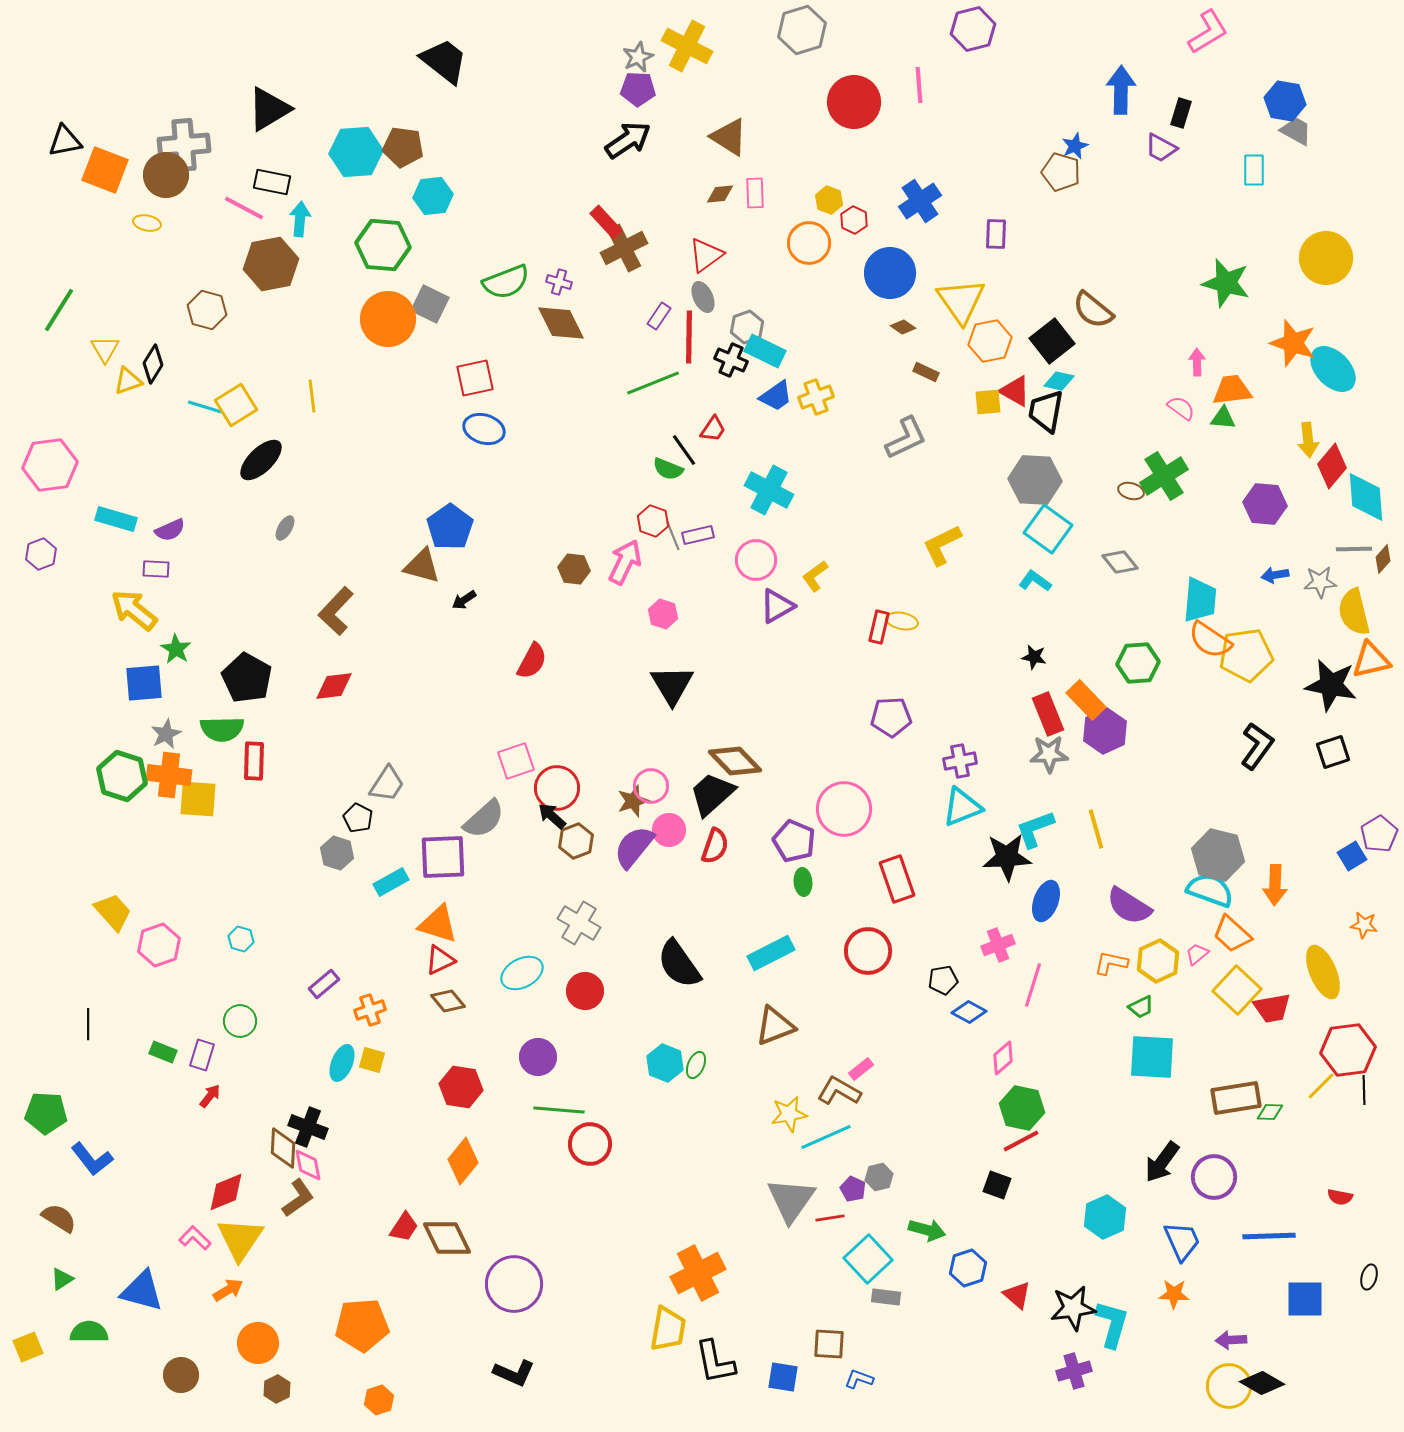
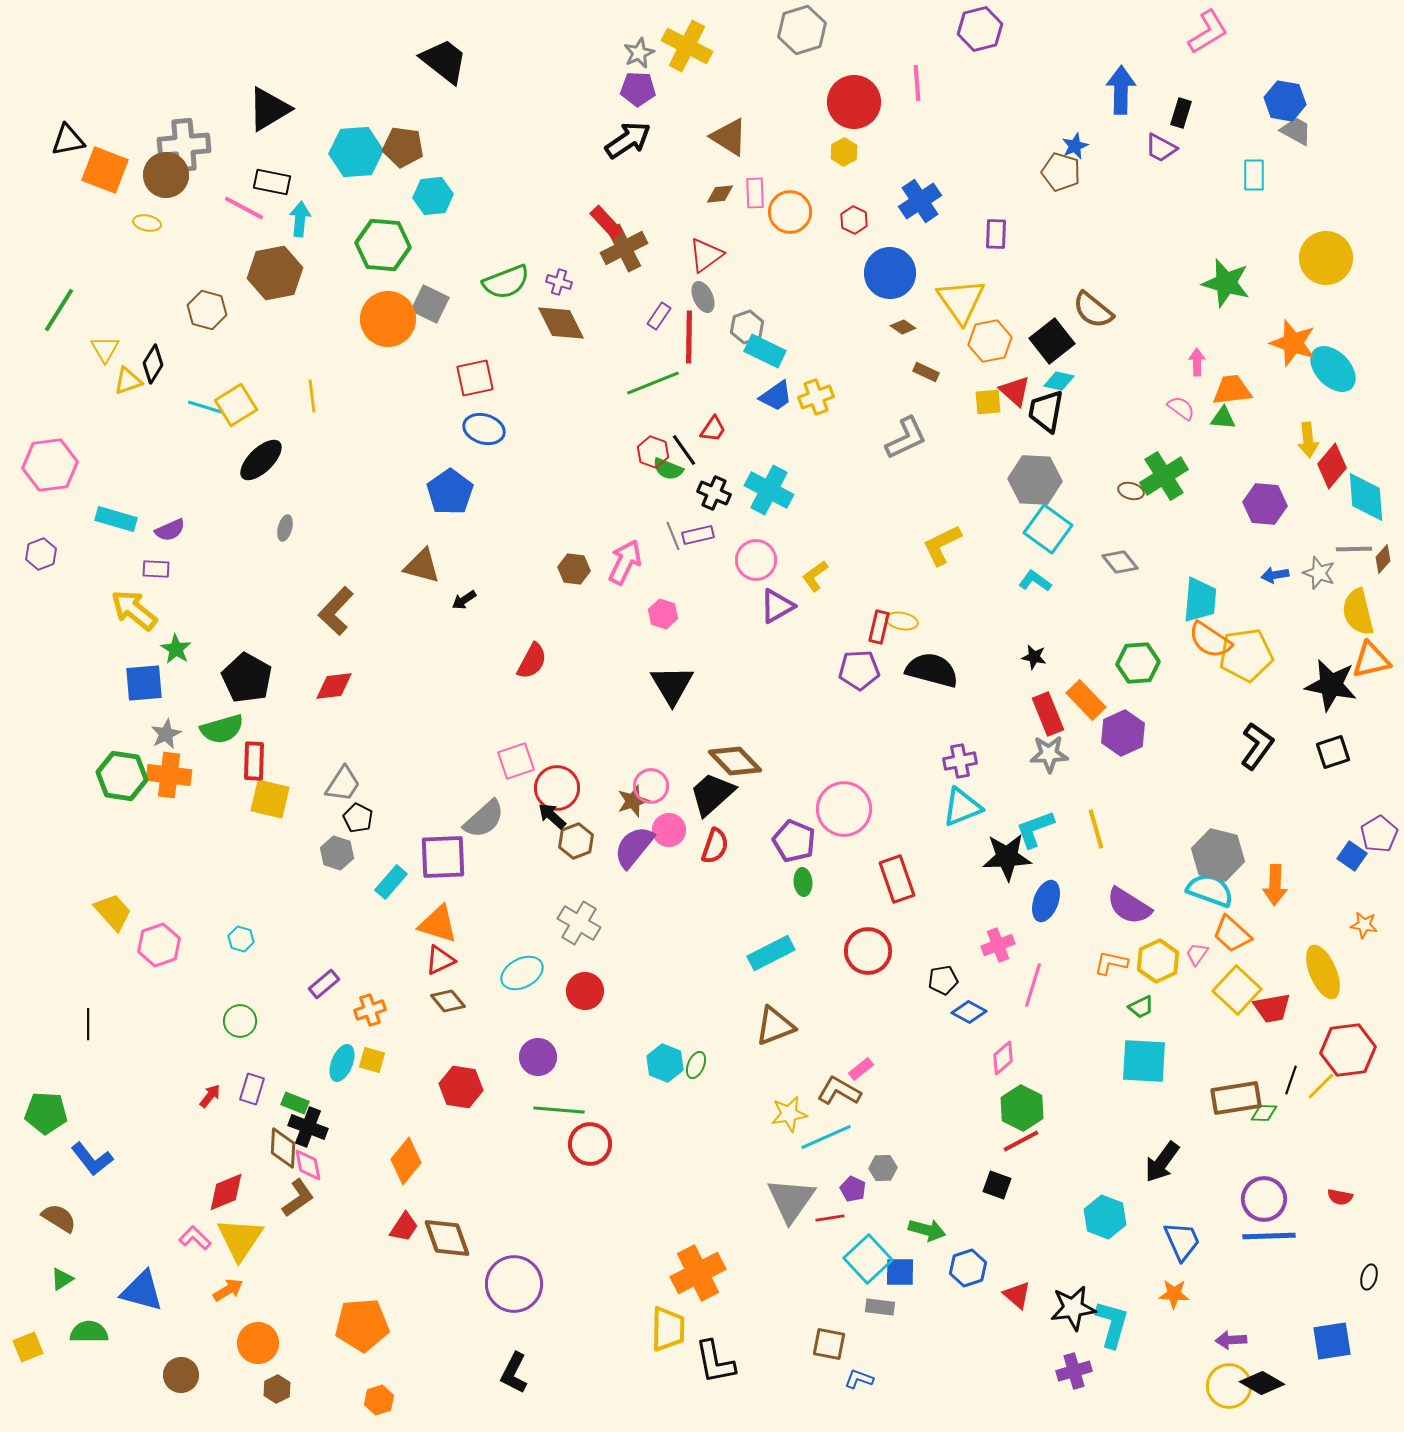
purple hexagon at (973, 29): moved 7 px right
gray star at (638, 57): moved 1 px right, 4 px up
pink line at (919, 85): moved 2 px left, 2 px up
black triangle at (65, 141): moved 3 px right, 1 px up
cyan rectangle at (1254, 170): moved 5 px down
yellow hexagon at (829, 200): moved 15 px right, 48 px up; rotated 12 degrees clockwise
orange circle at (809, 243): moved 19 px left, 31 px up
brown hexagon at (271, 264): moved 4 px right, 9 px down
black cross at (731, 360): moved 17 px left, 133 px down
red triangle at (1015, 391): rotated 12 degrees clockwise
red hexagon at (653, 521): moved 69 px up
blue pentagon at (450, 527): moved 35 px up
gray ellipse at (285, 528): rotated 15 degrees counterclockwise
gray star at (1320, 582): moved 1 px left, 9 px up; rotated 24 degrees clockwise
yellow semicircle at (1354, 612): moved 4 px right
purple pentagon at (891, 717): moved 32 px left, 47 px up
green semicircle at (222, 729): rotated 15 degrees counterclockwise
purple hexagon at (1105, 731): moved 18 px right, 2 px down
green hexagon at (122, 776): rotated 9 degrees counterclockwise
gray trapezoid at (387, 784): moved 44 px left
yellow square at (198, 799): moved 72 px right; rotated 9 degrees clockwise
blue square at (1352, 856): rotated 24 degrees counterclockwise
cyan rectangle at (391, 882): rotated 20 degrees counterclockwise
pink trapezoid at (1197, 954): rotated 15 degrees counterclockwise
black semicircle at (679, 964): moved 253 px right, 294 px up; rotated 140 degrees clockwise
green rectangle at (163, 1052): moved 132 px right, 51 px down
purple rectangle at (202, 1055): moved 50 px right, 34 px down
cyan square at (1152, 1057): moved 8 px left, 4 px down
black line at (1364, 1090): moved 73 px left, 10 px up; rotated 20 degrees clockwise
green hexagon at (1022, 1108): rotated 15 degrees clockwise
green diamond at (1270, 1112): moved 6 px left, 1 px down
orange diamond at (463, 1161): moved 57 px left
gray hexagon at (879, 1177): moved 4 px right, 9 px up; rotated 12 degrees clockwise
purple circle at (1214, 1177): moved 50 px right, 22 px down
cyan hexagon at (1105, 1217): rotated 15 degrees counterclockwise
brown diamond at (447, 1238): rotated 6 degrees clockwise
gray rectangle at (886, 1297): moved 6 px left, 10 px down
blue square at (1305, 1299): moved 27 px right, 42 px down; rotated 9 degrees counterclockwise
yellow trapezoid at (668, 1329): rotated 9 degrees counterclockwise
brown square at (829, 1344): rotated 8 degrees clockwise
black L-shape at (514, 1373): rotated 93 degrees clockwise
blue square at (783, 1377): moved 117 px right, 105 px up; rotated 8 degrees counterclockwise
